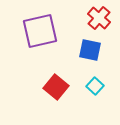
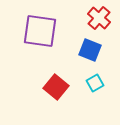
purple square: rotated 21 degrees clockwise
blue square: rotated 10 degrees clockwise
cyan square: moved 3 px up; rotated 18 degrees clockwise
